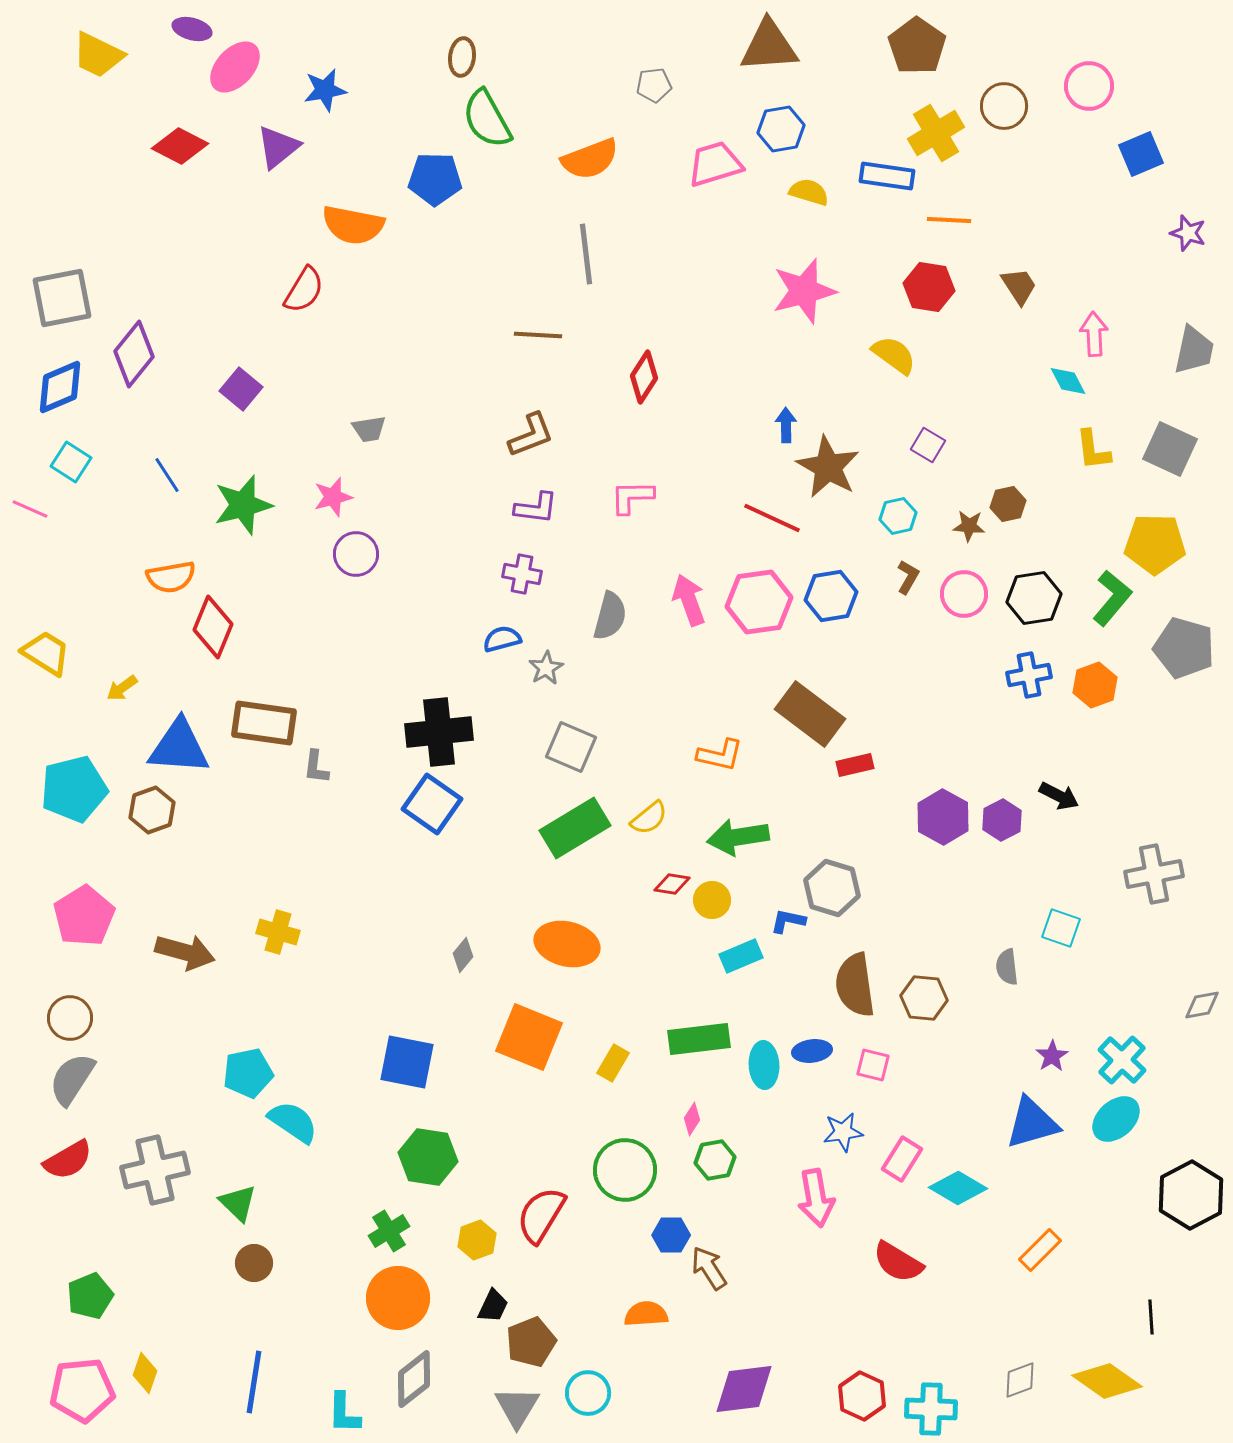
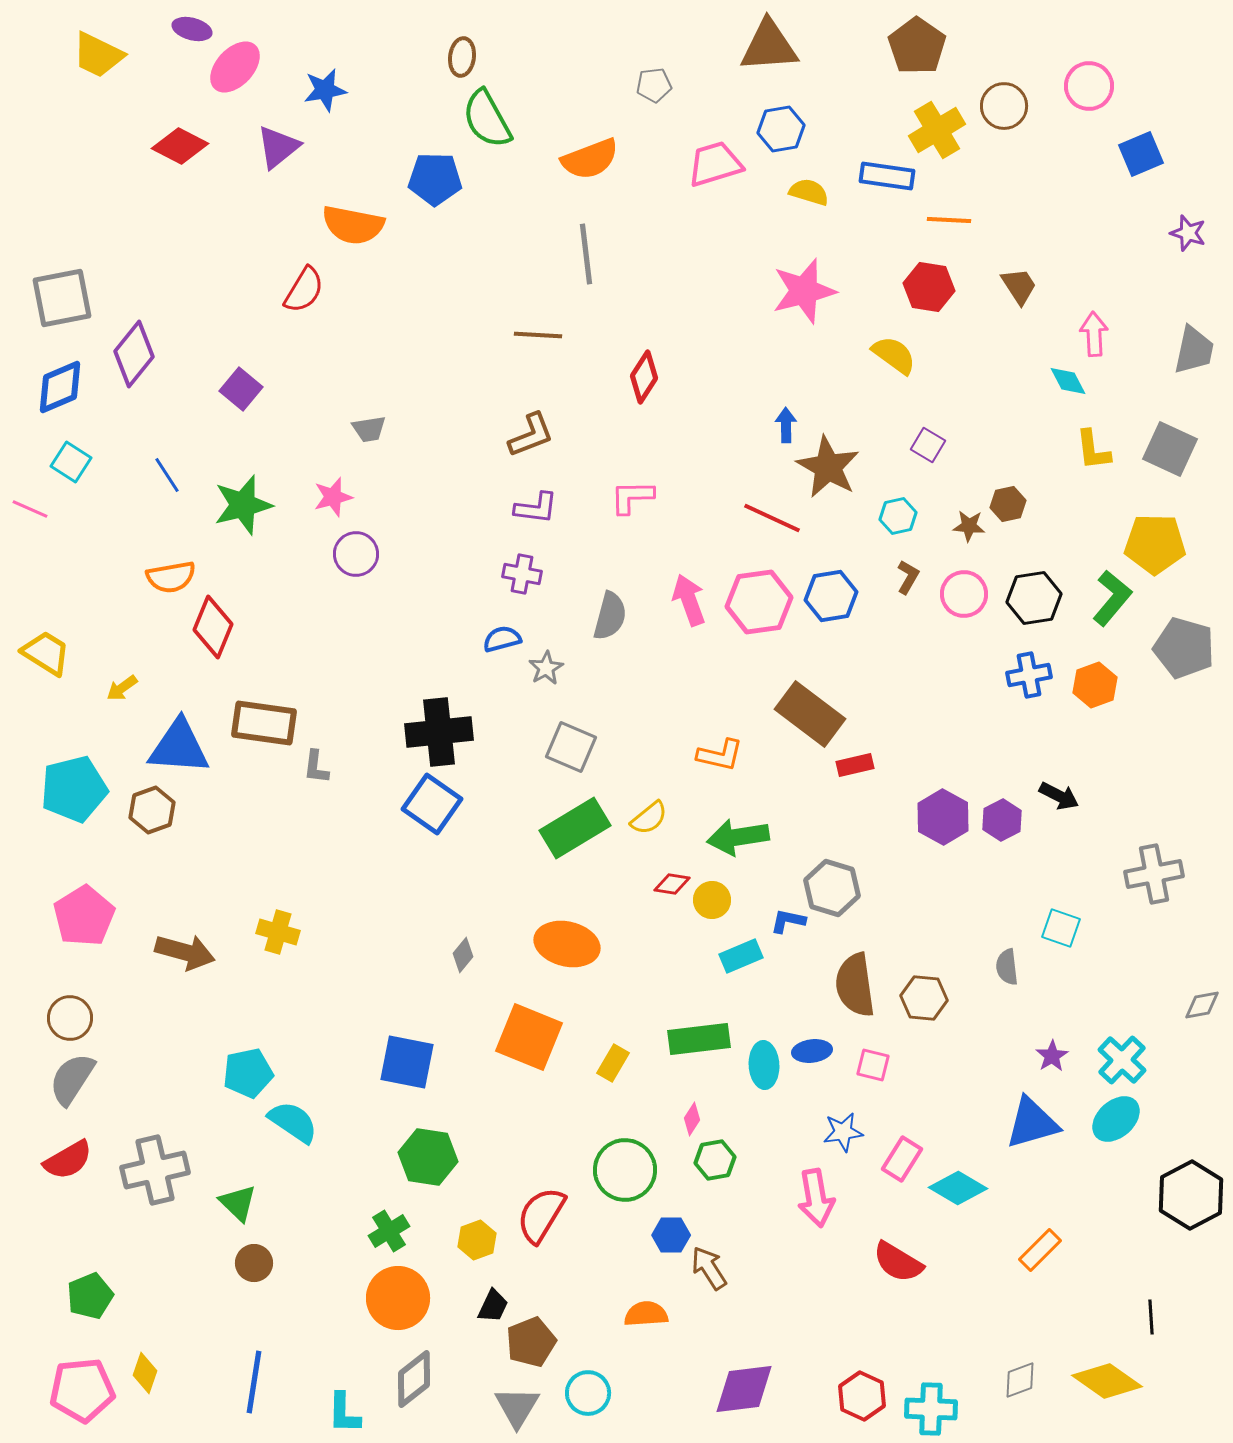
yellow cross at (936, 133): moved 1 px right, 3 px up
